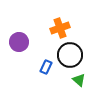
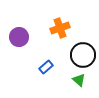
purple circle: moved 5 px up
black circle: moved 13 px right
blue rectangle: rotated 24 degrees clockwise
